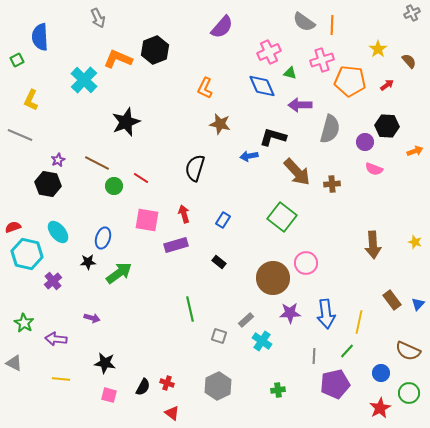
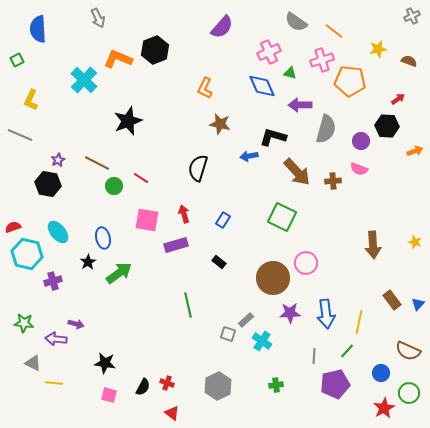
gray cross at (412, 13): moved 3 px down
gray semicircle at (304, 22): moved 8 px left
orange line at (332, 25): moved 2 px right, 6 px down; rotated 54 degrees counterclockwise
blue semicircle at (40, 37): moved 2 px left, 8 px up
yellow star at (378, 49): rotated 24 degrees clockwise
brown semicircle at (409, 61): rotated 28 degrees counterclockwise
red arrow at (387, 85): moved 11 px right, 14 px down
black star at (126, 122): moved 2 px right, 1 px up
gray semicircle at (330, 129): moved 4 px left
purple circle at (365, 142): moved 4 px left, 1 px up
black semicircle at (195, 168): moved 3 px right
pink semicircle at (374, 169): moved 15 px left
brown cross at (332, 184): moved 1 px right, 3 px up
green square at (282, 217): rotated 12 degrees counterclockwise
blue ellipse at (103, 238): rotated 30 degrees counterclockwise
black star at (88, 262): rotated 28 degrees counterclockwise
purple cross at (53, 281): rotated 24 degrees clockwise
green line at (190, 309): moved 2 px left, 4 px up
purple arrow at (92, 318): moved 16 px left, 6 px down
green star at (24, 323): rotated 24 degrees counterclockwise
gray square at (219, 336): moved 9 px right, 2 px up
gray triangle at (14, 363): moved 19 px right
yellow line at (61, 379): moved 7 px left, 4 px down
green cross at (278, 390): moved 2 px left, 5 px up
red star at (380, 408): moved 4 px right
